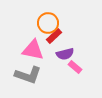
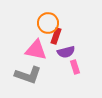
red rectangle: moved 2 px right; rotated 28 degrees counterclockwise
pink triangle: moved 3 px right
purple semicircle: moved 1 px right, 2 px up
pink rectangle: rotated 32 degrees clockwise
